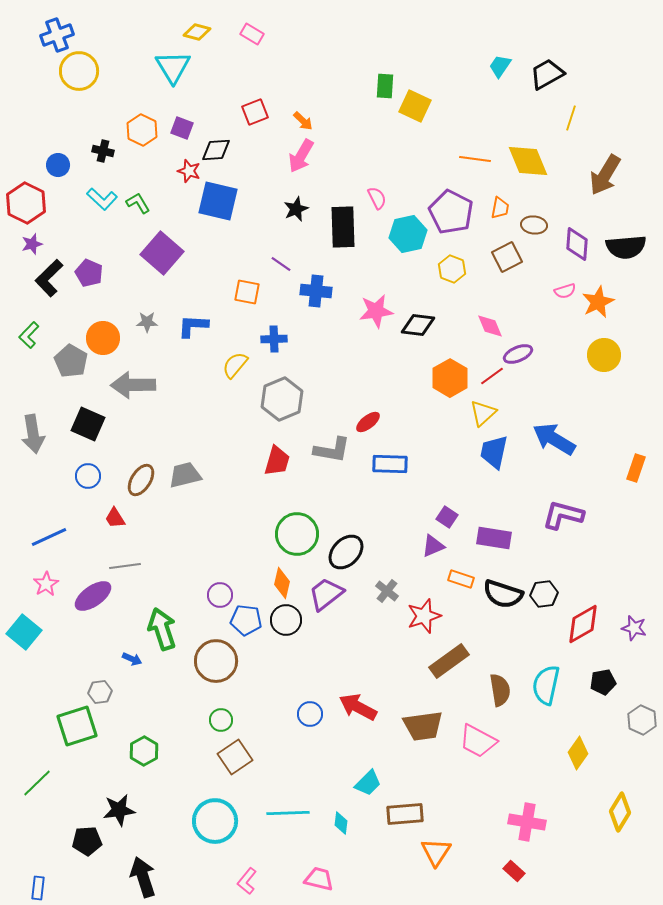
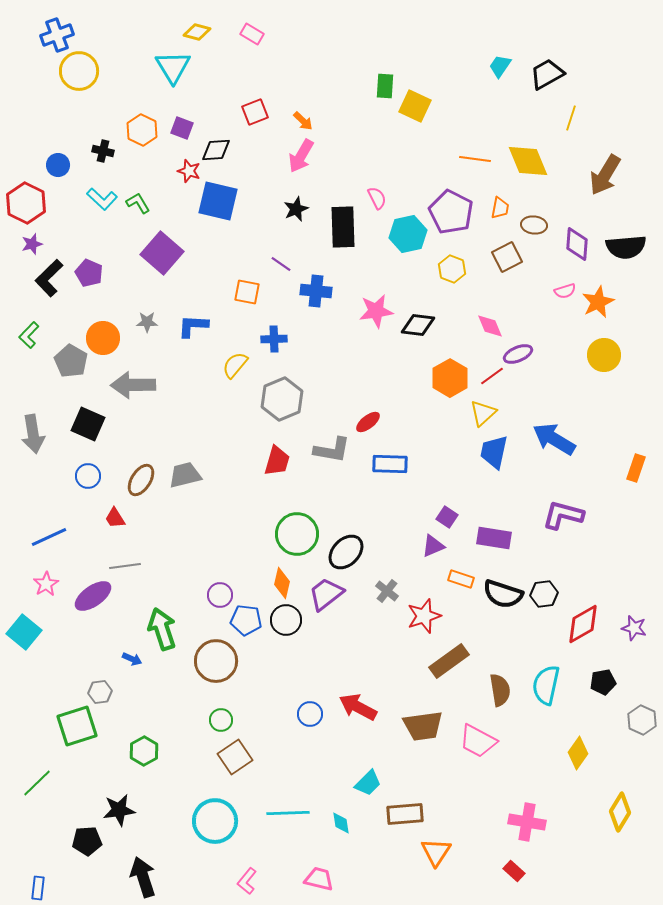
cyan diamond at (341, 823): rotated 15 degrees counterclockwise
